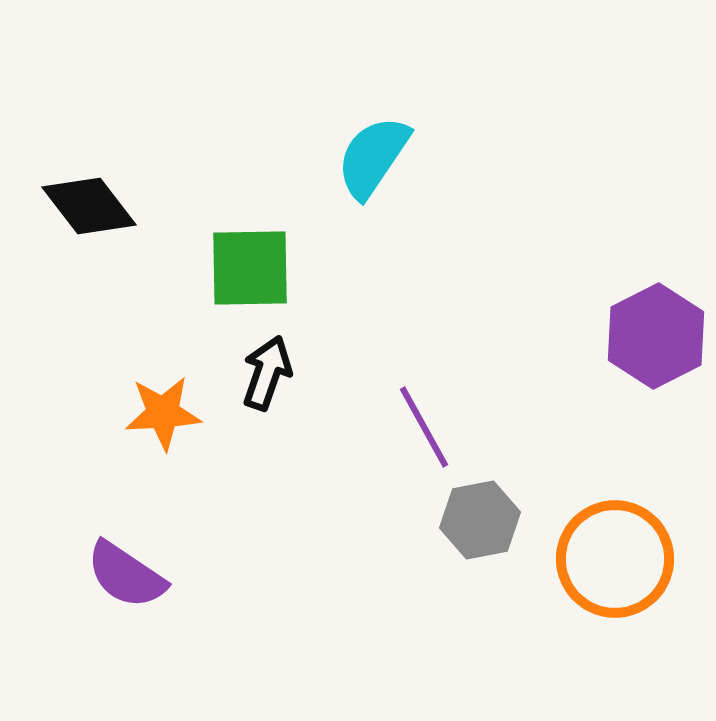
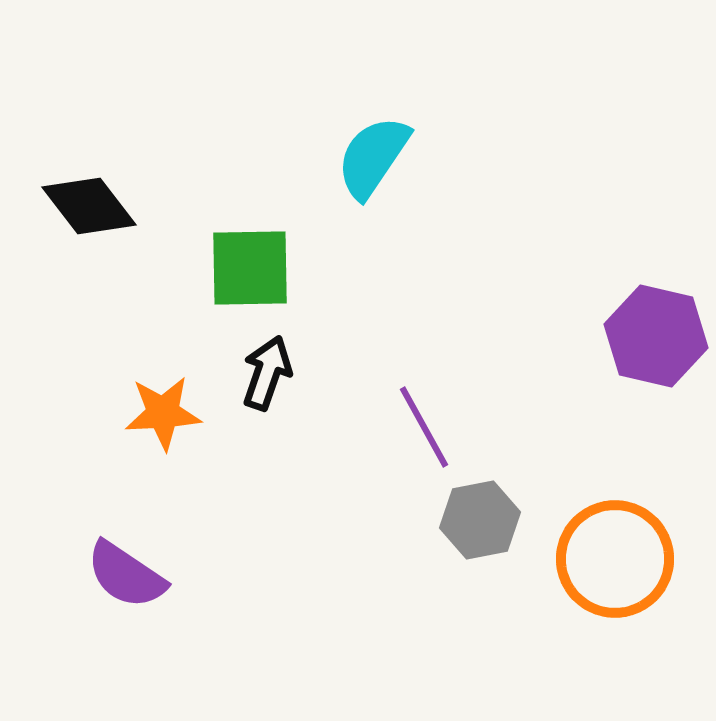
purple hexagon: rotated 20 degrees counterclockwise
